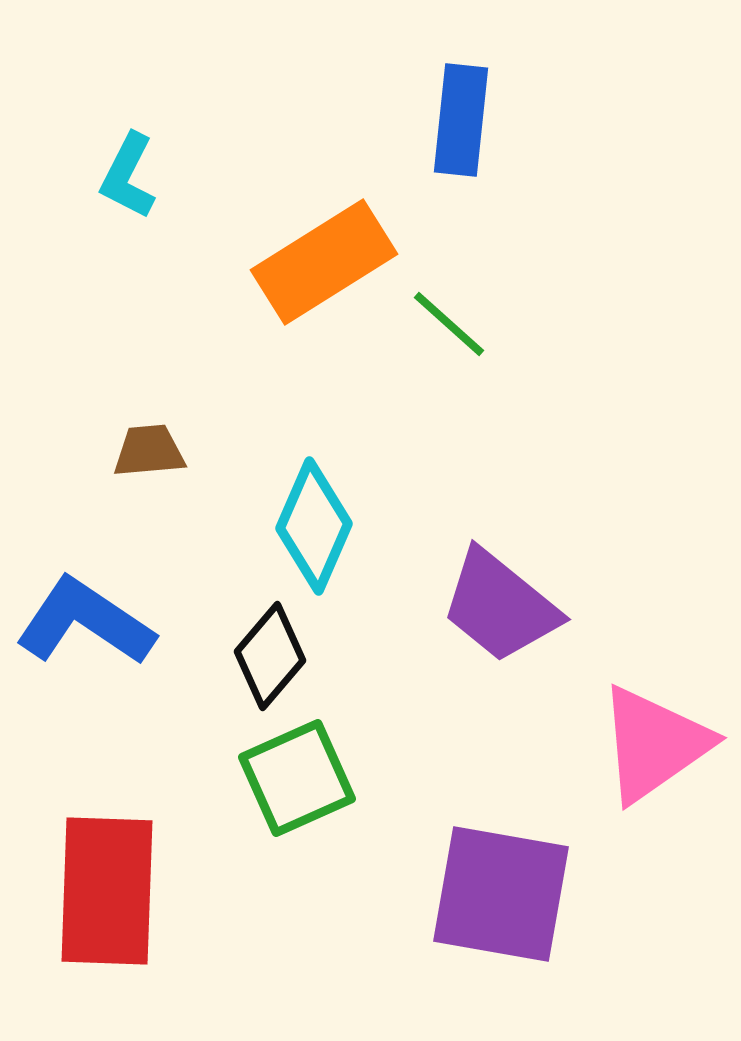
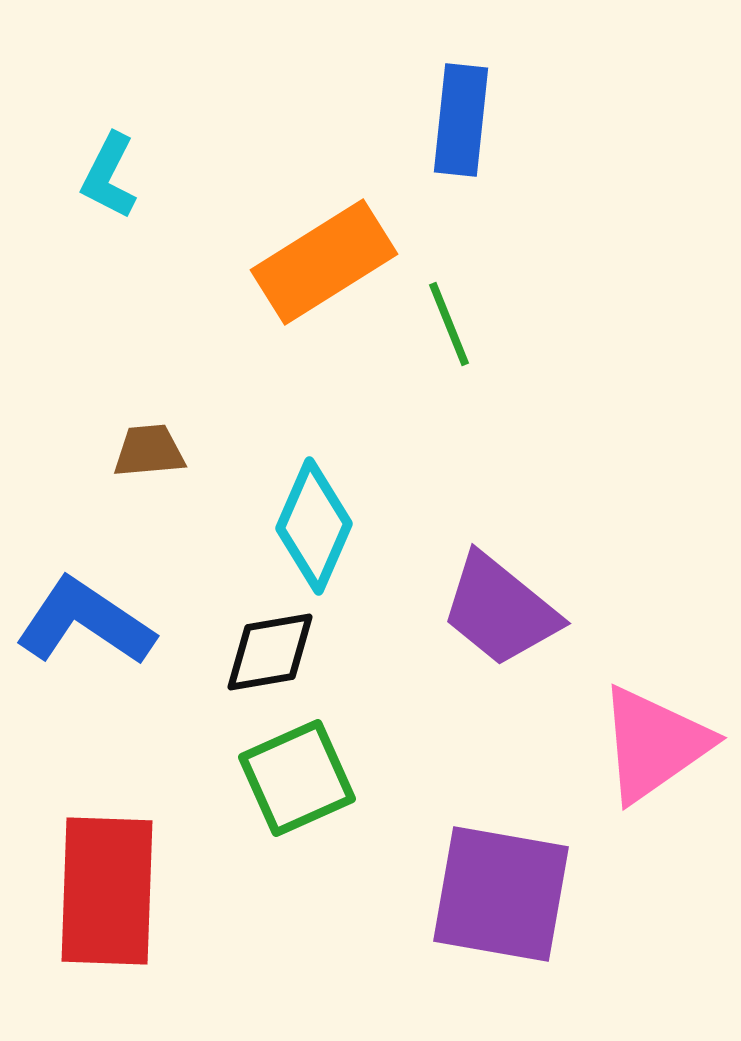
cyan L-shape: moved 19 px left
green line: rotated 26 degrees clockwise
purple trapezoid: moved 4 px down
black diamond: moved 4 px up; rotated 40 degrees clockwise
